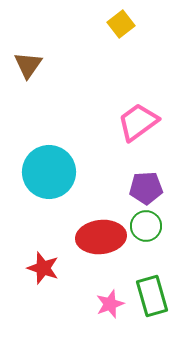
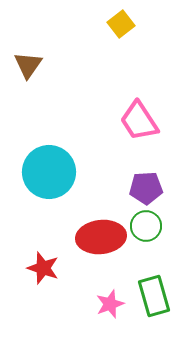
pink trapezoid: moved 1 px right, 1 px up; rotated 87 degrees counterclockwise
green rectangle: moved 2 px right
